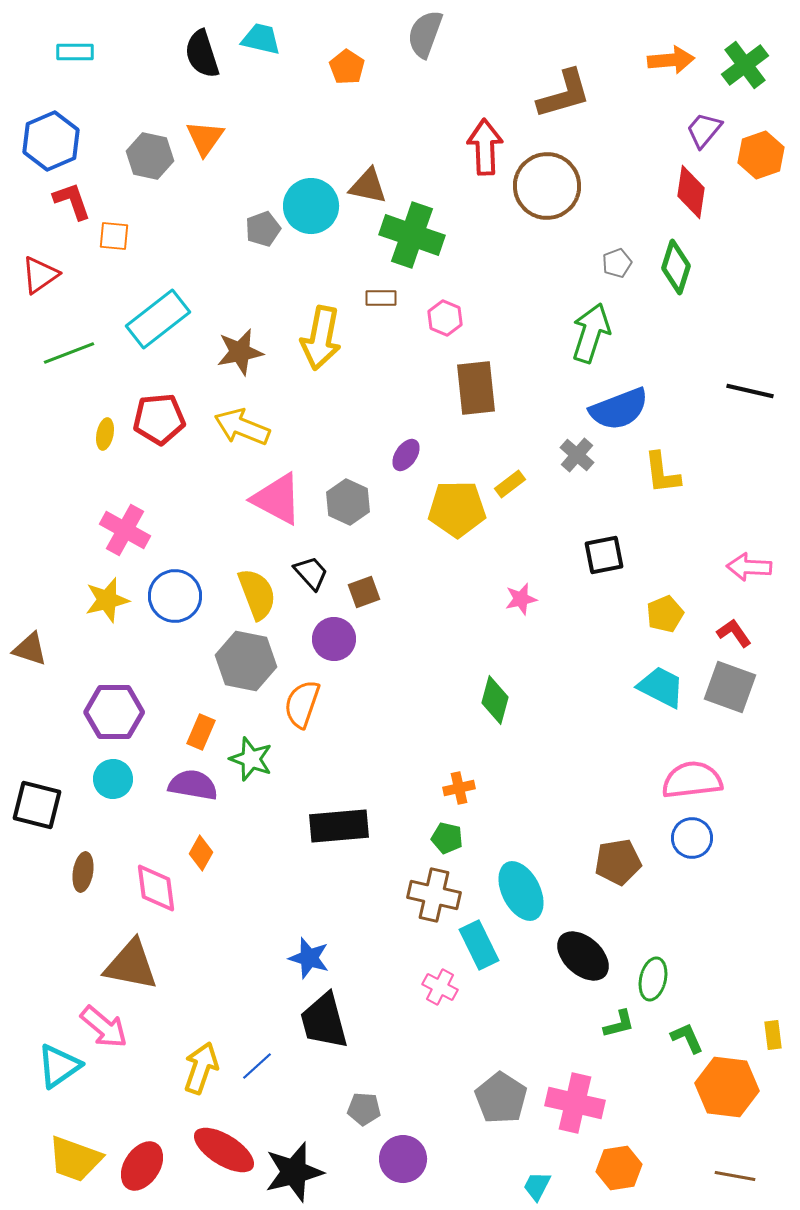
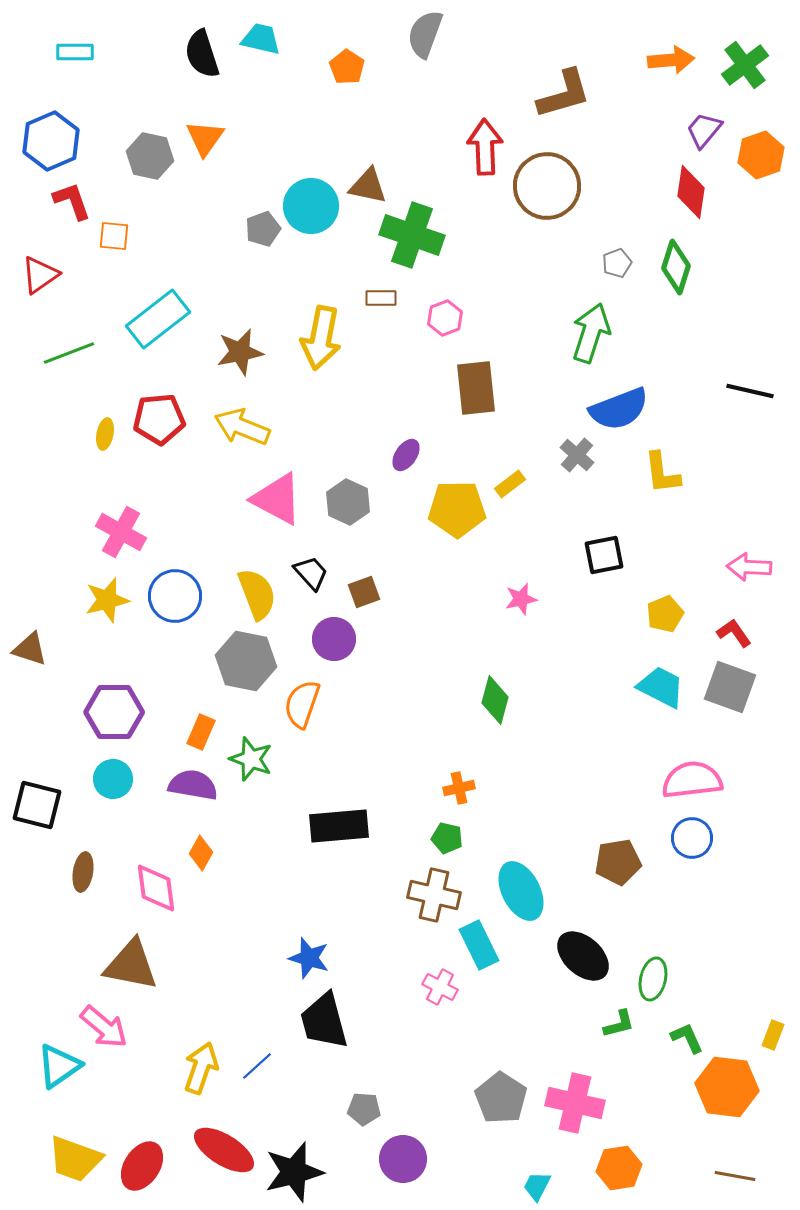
pink hexagon at (445, 318): rotated 16 degrees clockwise
pink cross at (125, 530): moved 4 px left, 2 px down
yellow rectangle at (773, 1035): rotated 28 degrees clockwise
